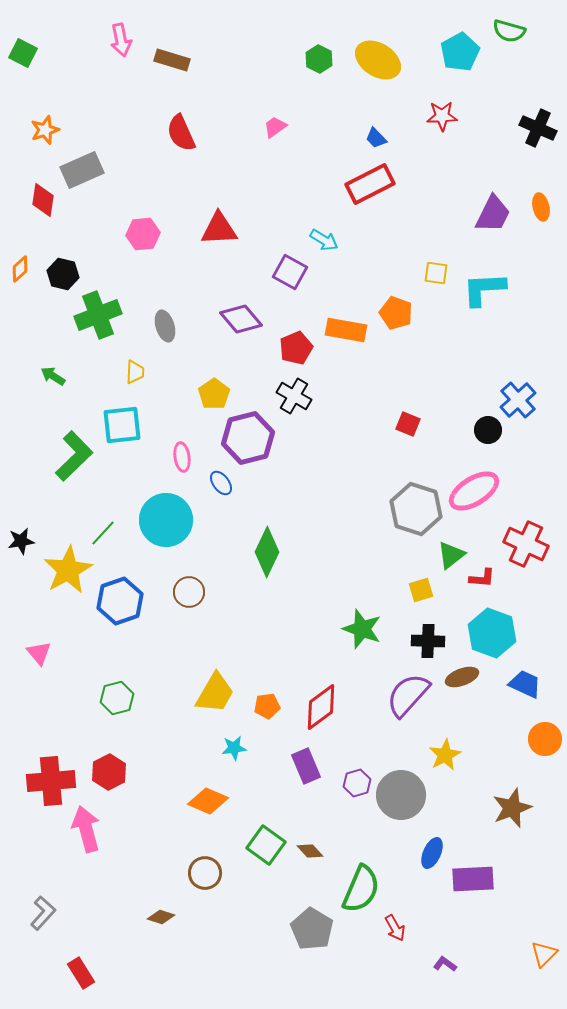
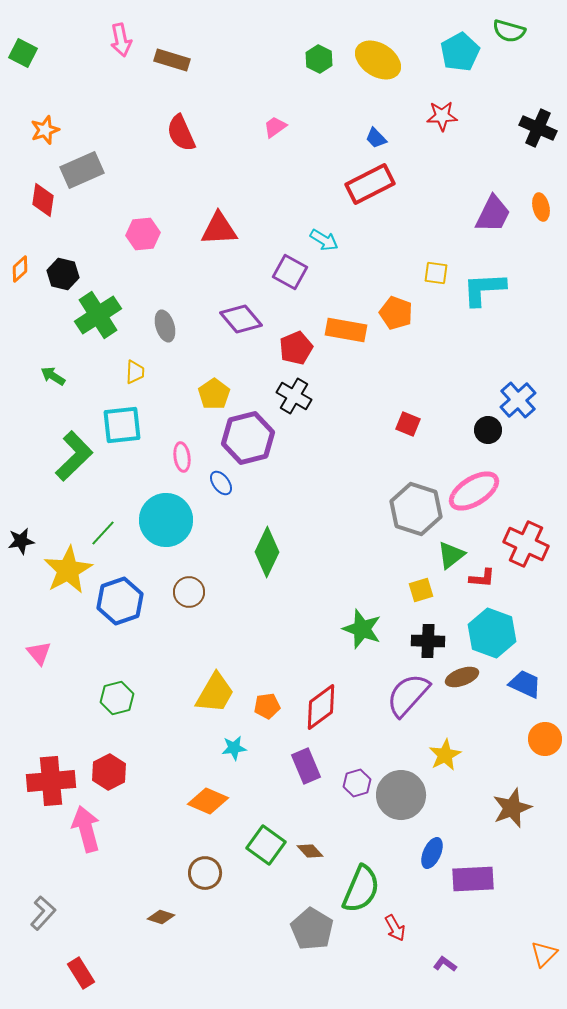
green cross at (98, 315): rotated 12 degrees counterclockwise
